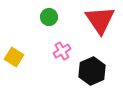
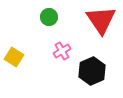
red triangle: moved 1 px right
